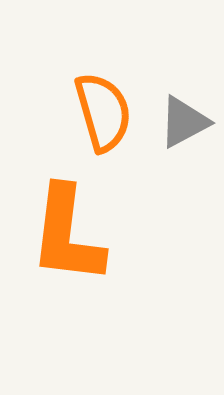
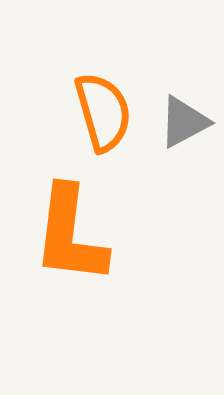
orange L-shape: moved 3 px right
